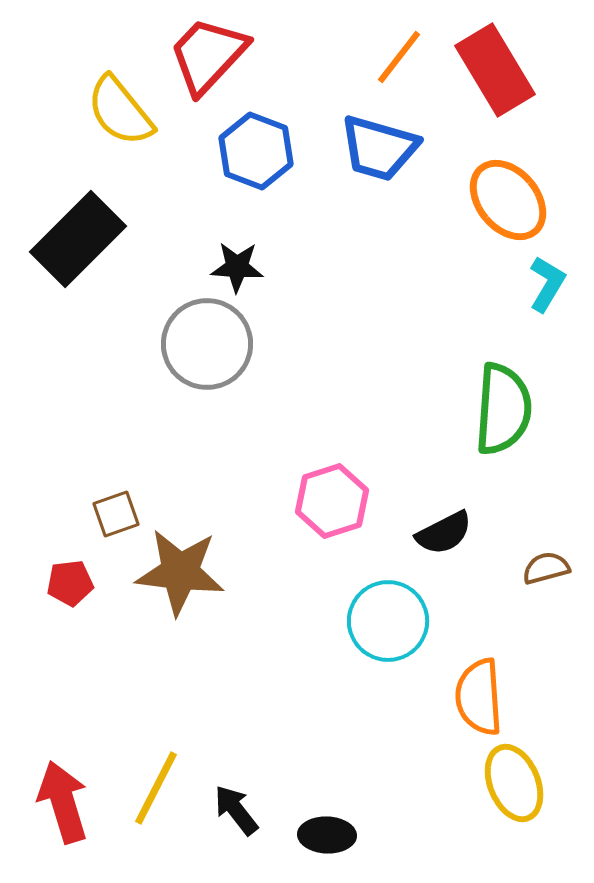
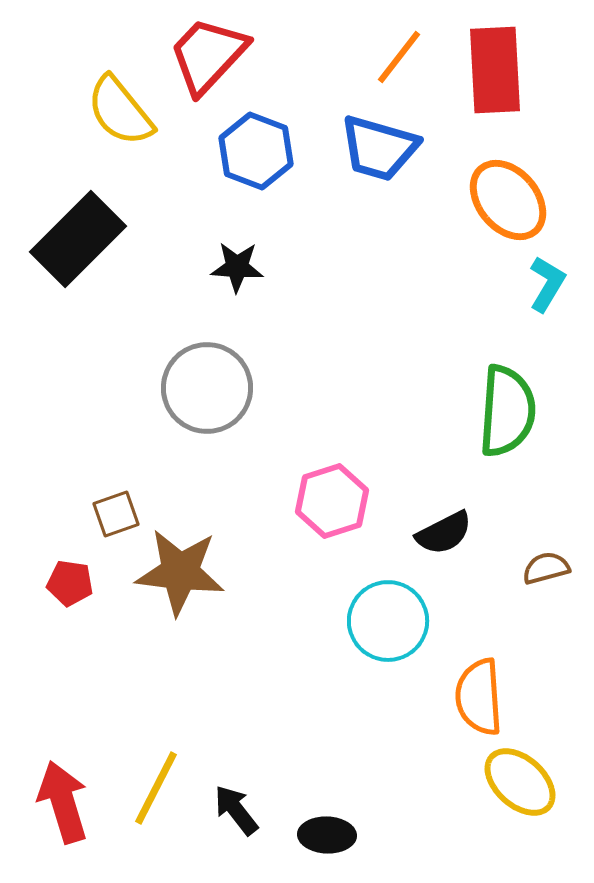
red rectangle: rotated 28 degrees clockwise
gray circle: moved 44 px down
green semicircle: moved 4 px right, 2 px down
red pentagon: rotated 15 degrees clockwise
yellow ellipse: moved 6 px right, 1 px up; rotated 26 degrees counterclockwise
